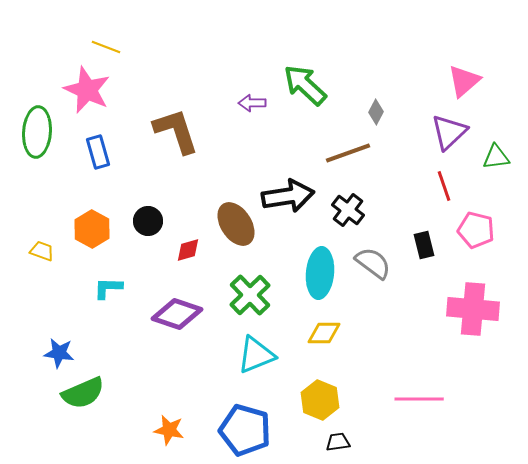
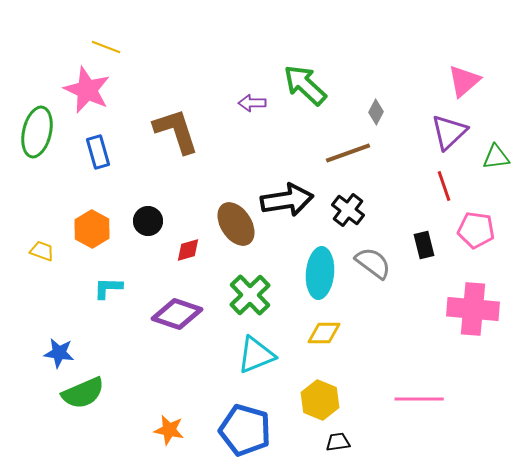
green ellipse: rotated 9 degrees clockwise
black arrow: moved 1 px left, 4 px down
pink pentagon: rotated 6 degrees counterclockwise
